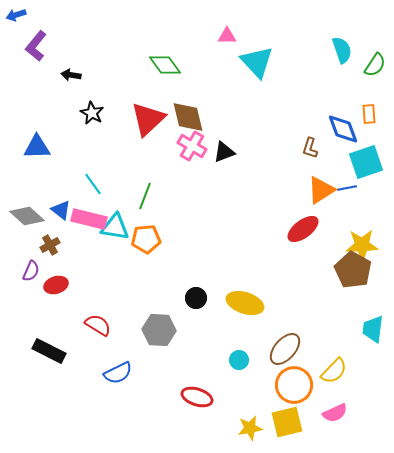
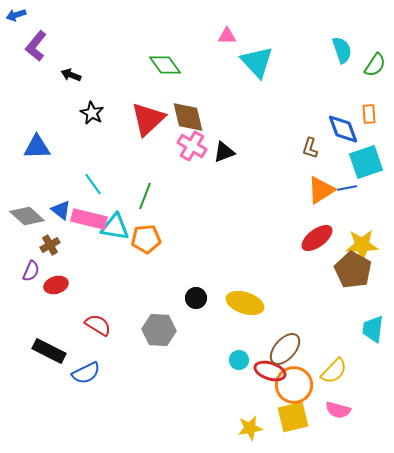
black arrow at (71, 75): rotated 12 degrees clockwise
red ellipse at (303, 229): moved 14 px right, 9 px down
blue semicircle at (118, 373): moved 32 px left
red ellipse at (197, 397): moved 73 px right, 26 px up
pink semicircle at (335, 413): moved 3 px right, 3 px up; rotated 40 degrees clockwise
yellow square at (287, 422): moved 6 px right, 5 px up
